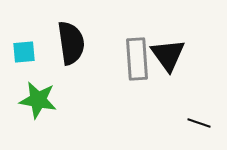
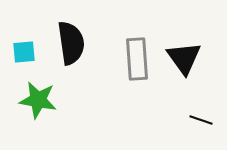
black triangle: moved 16 px right, 3 px down
black line: moved 2 px right, 3 px up
